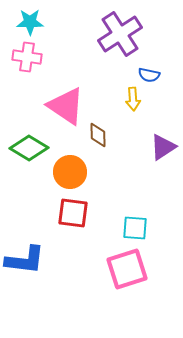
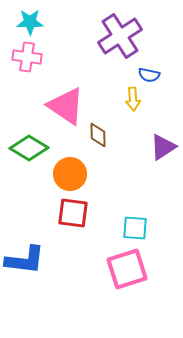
purple cross: moved 2 px down
orange circle: moved 2 px down
